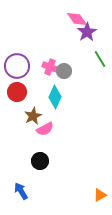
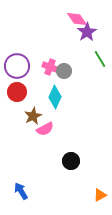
black circle: moved 31 px right
